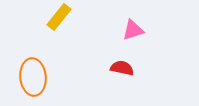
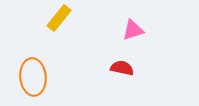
yellow rectangle: moved 1 px down
